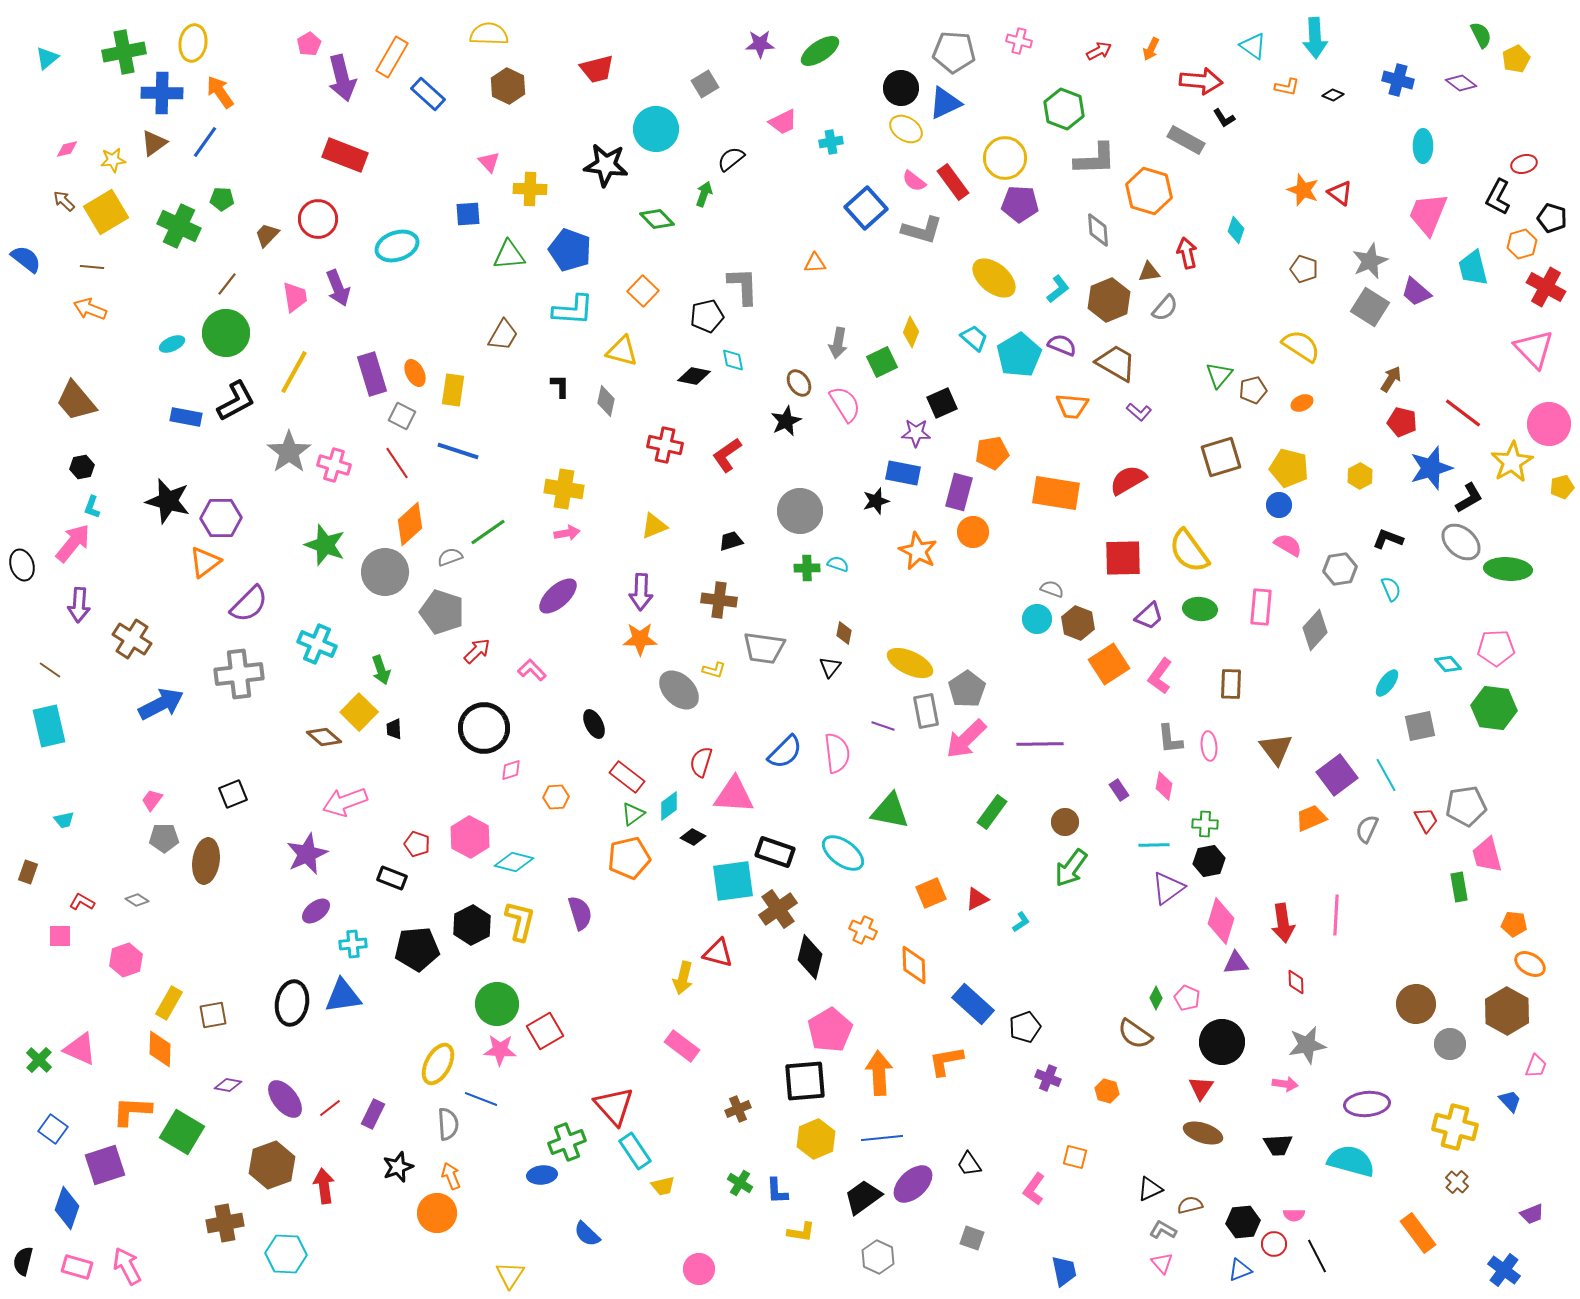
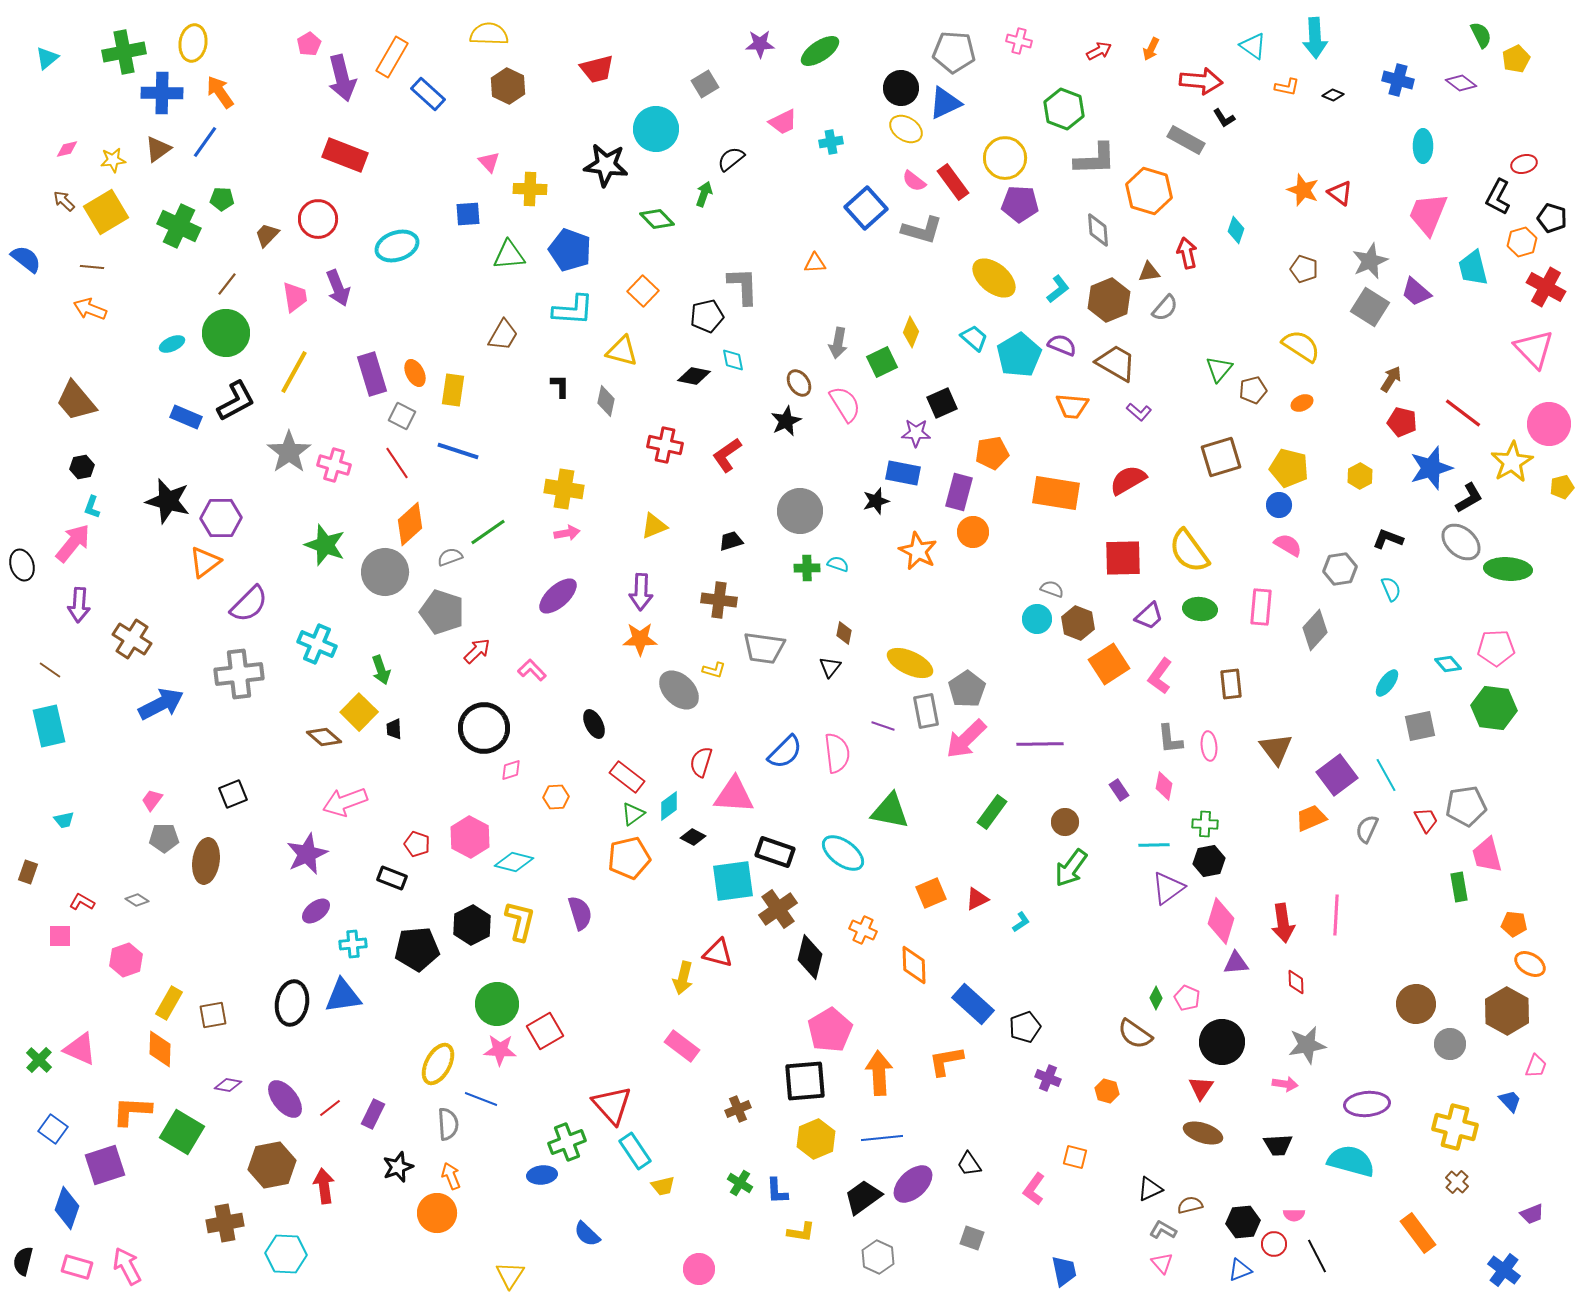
brown triangle at (154, 143): moved 4 px right, 6 px down
orange hexagon at (1522, 244): moved 2 px up
green triangle at (1219, 375): moved 6 px up
blue rectangle at (186, 417): rotated 12 degrees clockwise
brown rectangle at (1231, 684): rotated 8 degrees counterclockwise
red triangle at (614, 1106): moved 2 px left, 1 px up
brown hexagon at (272, 1165): rotated 9 degrees clockwise
